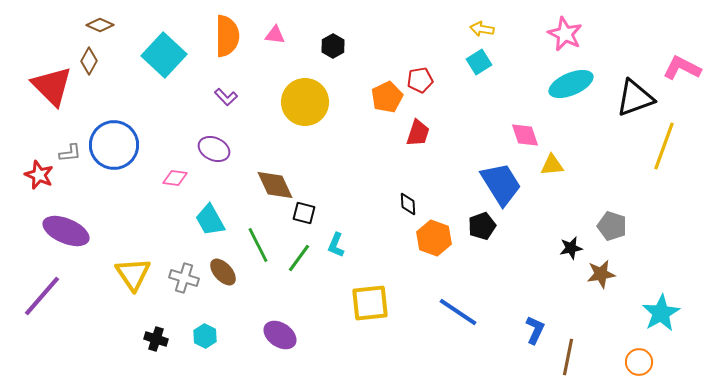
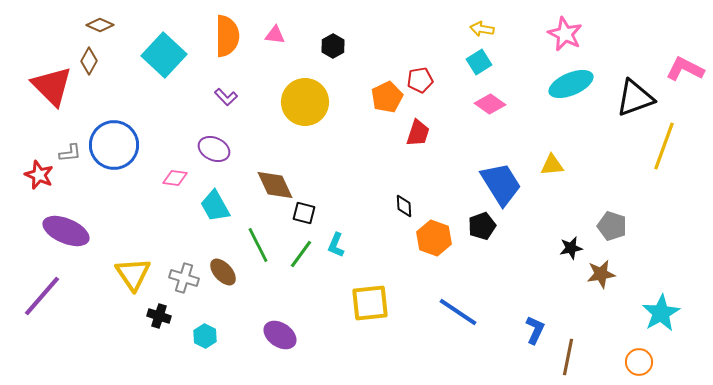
pink L-shape at (682, 68): moved 3 px right, 1 px down
pink diamond at (525, 135): moved 35 px left, 31 px up; rotated 36 degrees counterclockwise
black diamond at (408, 204): moved 4 px left, 2 px down
cyan trapezoid at (210, 220): moved 5 px right, 14 px up
green line at (299, 258): moved 2 px right, 4 px up
black cross at (156, 339): moved 3 px right, 23 px up
